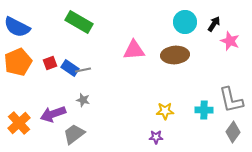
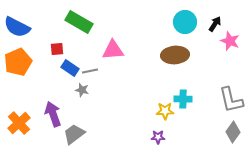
black arrow: moved 1 px right
pink triangle: moved 21 px left
red square: moved 7 px right, 14 px up; rotated 16 degrees clockwise
gray line: moved 7 px right, 1 px down
gray star: moved 1 px left, 10 px up
cyan cross: moved 21 px left, 11 px up
purple arrow: rotated 90 degrees clockwise
purple star: moved 2 px right
